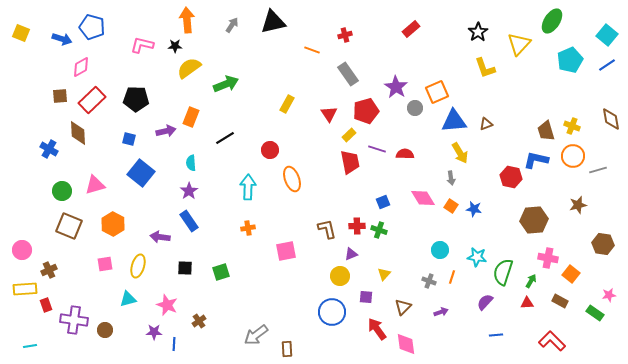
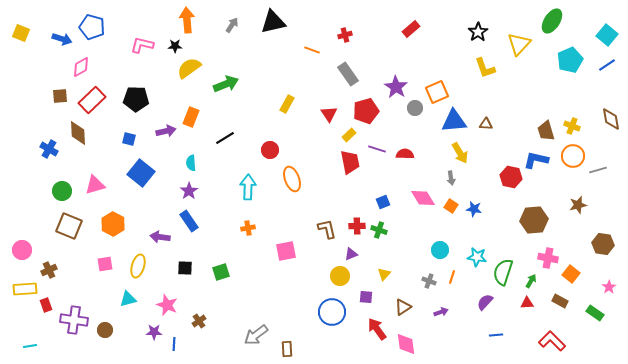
brown triangle at (486, 124): rotated 24 degrees clockwise
pink star at (609, 295): moved 8 px up; rotated 24 degrees counterclockwise
brown triangle at (403, 307): rotated 12 degrees clockwise
